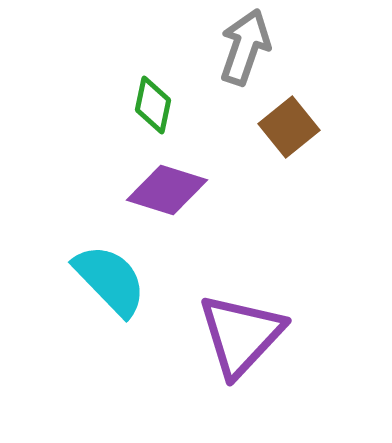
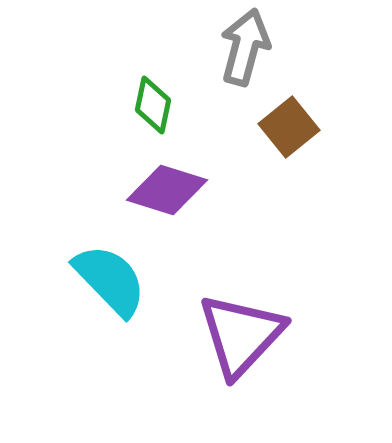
gray arrow: rotated 4 degrees counterclockwise
